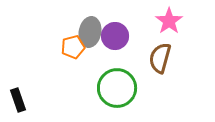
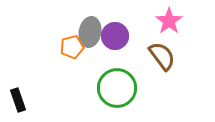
orange pentagon: moved 1 px left
brown semicircle: moved 2 px right, 2 px up; rotated 128 degrees clockwise
